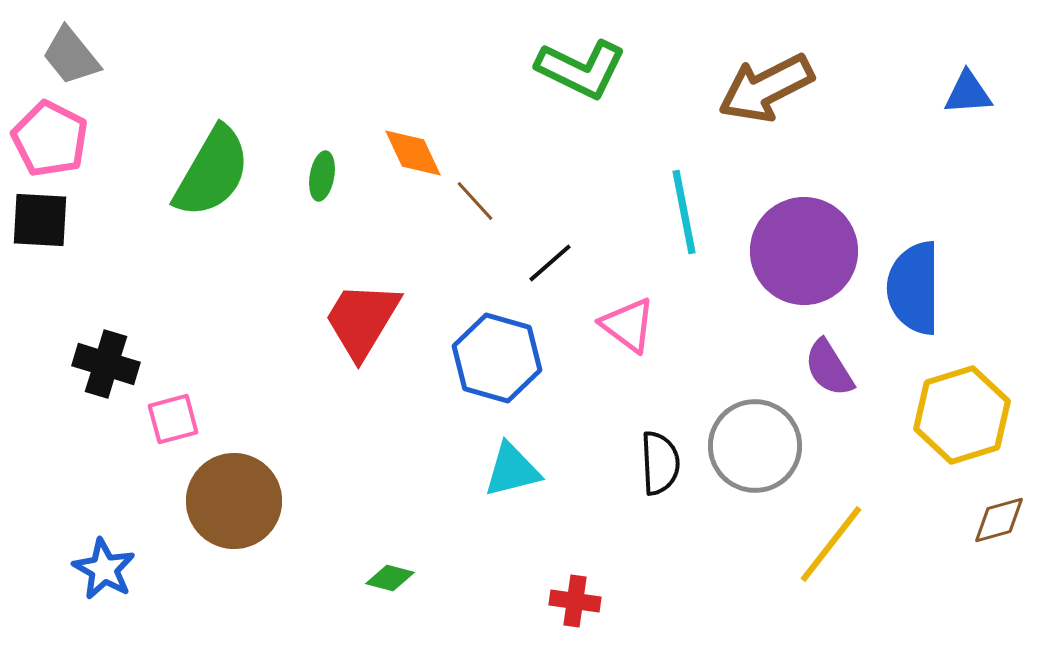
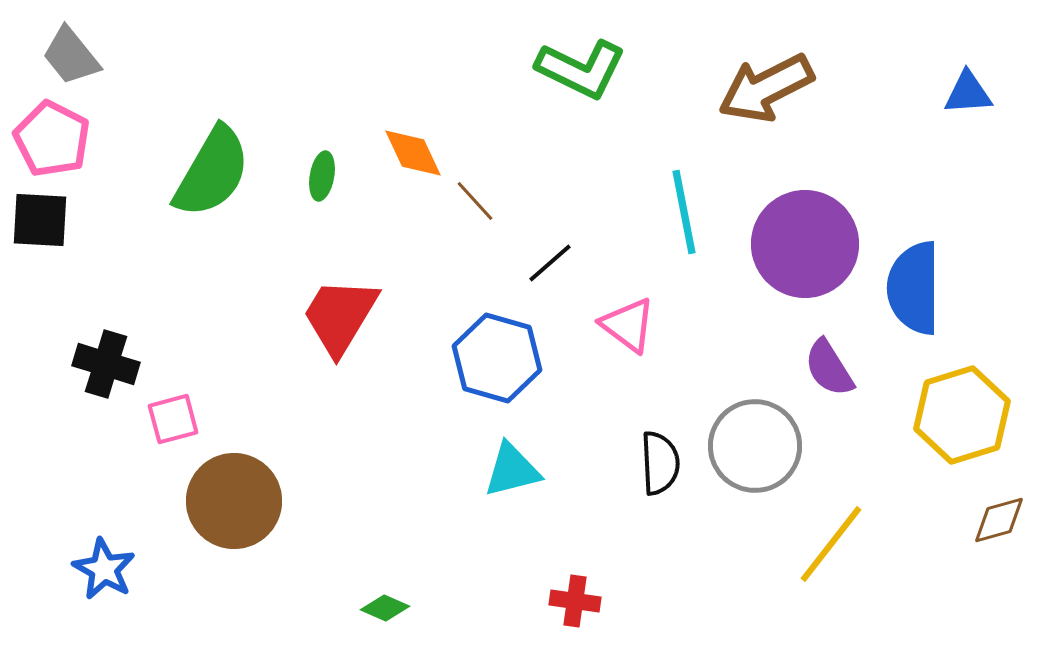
pink pentagon: moved 2 px right
purple circle: moved 1 px right, 7 px up
red trapezoid: moved 22 px left, 4 px up
green diamond: moved 5 px left, 30 px down; rotated 9 degrees clockwise
